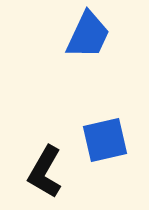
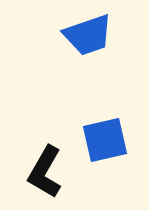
blue trapezoid: rotated 46 degrees clockwise
